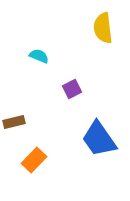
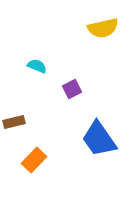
yellow semicircle: rotated 96 degrees counterclockwise
cyan semicircle: moved 2 px left, 10 px down
